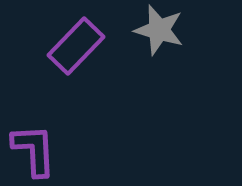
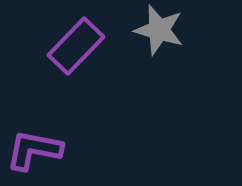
purple L-shape: rotated 76 degrees counterclockwise
